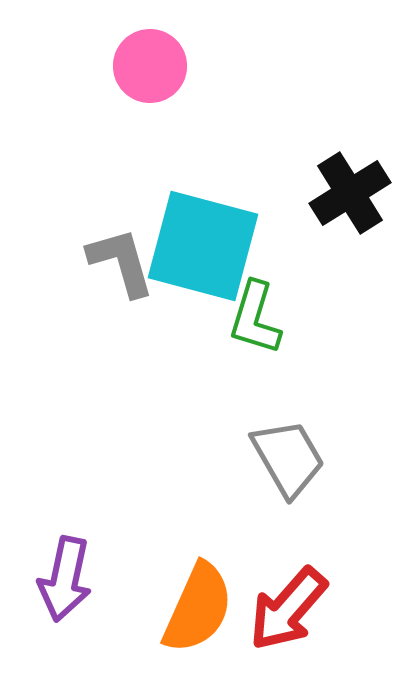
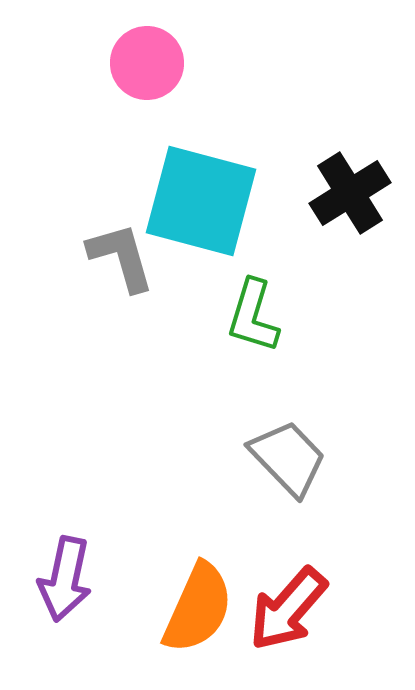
pink circle: moved 3 px left, 3 px up
cyan square: moved 2 px left, 45 px up
gray L-shape: moved 5 px up
green L-shape: moved 2 px left, 2 px up
gray trapezoid: rotated 14 degrees counterclockwise
